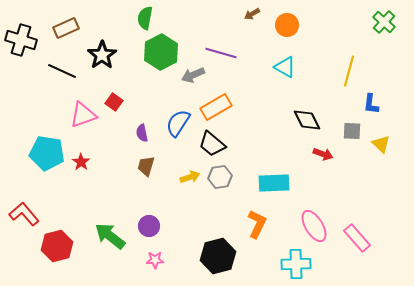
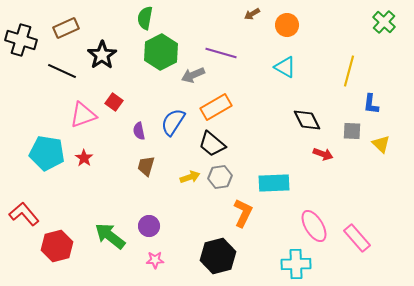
blue semicircle: moved 5 px left, 1 px up
purple semicircle: moved 3 px left, 2 px up
red star: moved 3 px right, 4 px up
orange L-shape: moved 14 px left, 11 px up
